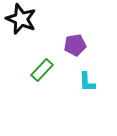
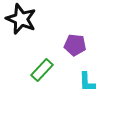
purple pentagon: rotated 15 degrees clockwise
